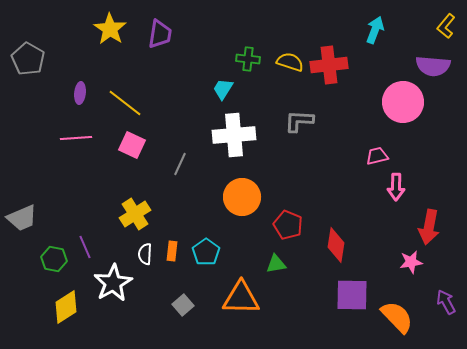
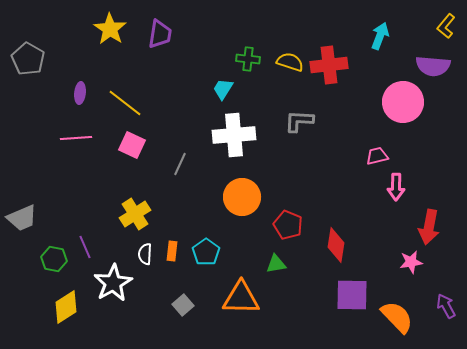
cyan arrow: moved 5 px right, 6 px down
purple arrow: moved 4 px down
